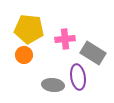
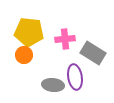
yellow pentagon: moved 3 px down
purple ellipse: moved 3 px left
